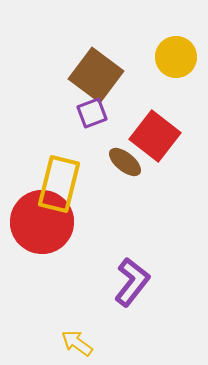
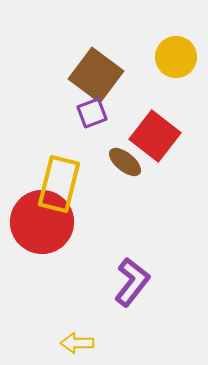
yellow arrow: rotated 36 degrees counterclockwise
